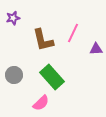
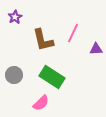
purple star: moved 2 px right, 1 px up; rotated 16 degrees counterclockwise
green rectangle: rotated 15 degrees counterclockwise
